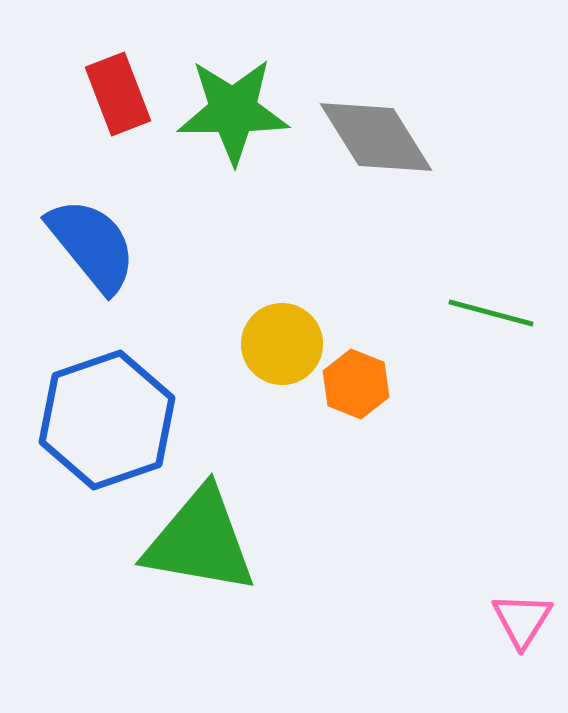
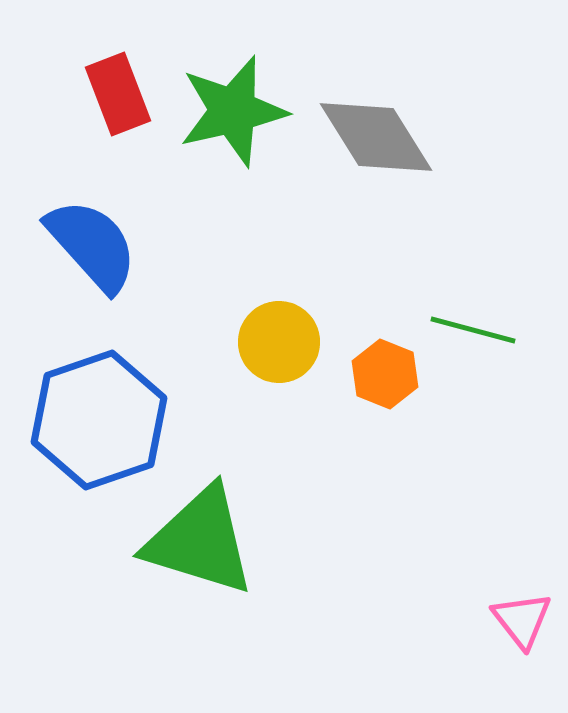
green star: rotated 13 degrees counterclockwise
blue semicircle: rotated 3 degrees counterclockwise
green line: moved 18 px left, 17 px down
yellow circle: moved 3 px left, 2 px up
orange hexagon: moved 29 px right, 10 px up
blue hexagon: moved 8 px left
green triangle: rotated 7 degrees clockwise
pink triangle: rotated 10 degrees counterclockwise
